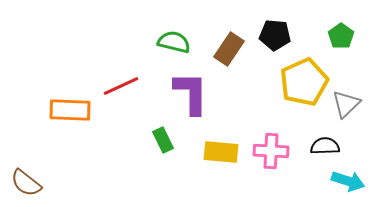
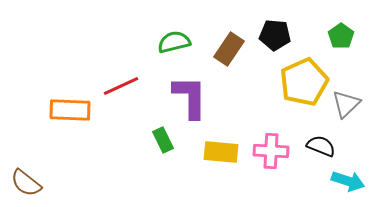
green semicircle: rotated 28 degrees counterclockwise
purple L-shape: moved 1 px left, 4 px down
black semicircle: moved 4 px left; rotated 24 degrees clockwise
